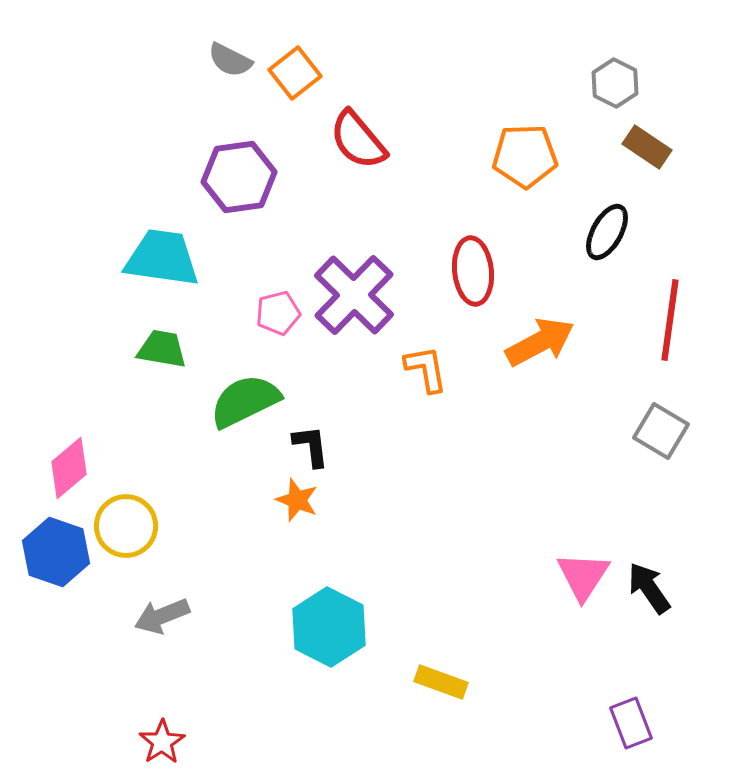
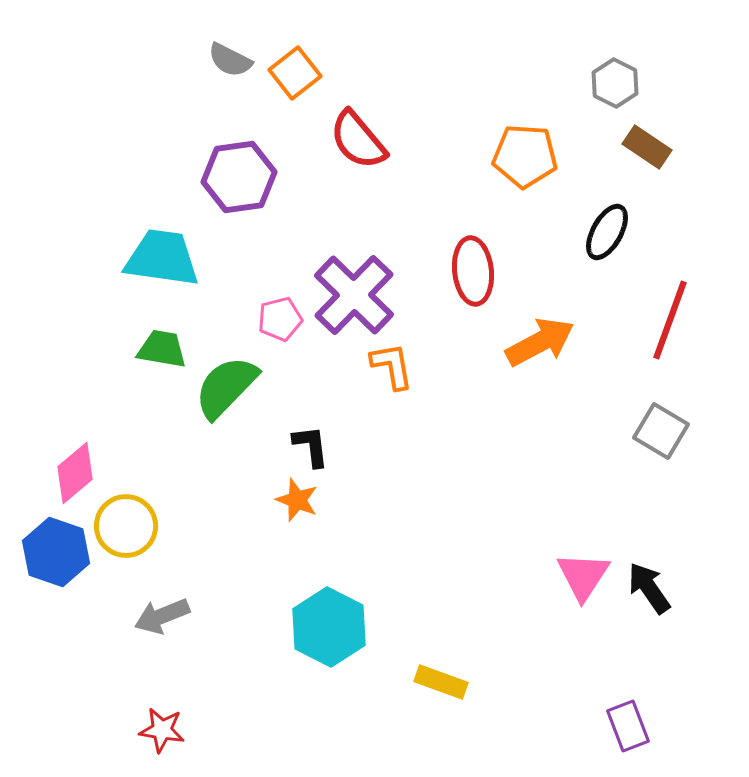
orange pentagon: rotated 6 degrees clockwise
pink pentagon: moved 2 px right, 6 px down
red line: rotated 12 degrees clockwise
orange L-shape: moved 34 px left, 3 px up
green semicircle: moved 19 px left, 14 px up; rotated 20 degrees counterclockwise
pink diamond: moved 6 px right, 5 px down
purple rectangle: moved 3 px left, 3 px down
red star: moved 12 px up; rotated 30 degrees counterclockwise
